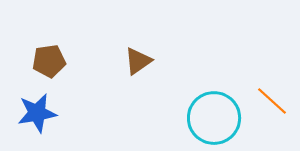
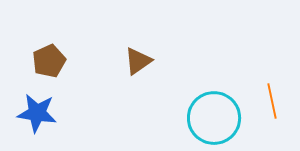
brown pentagon: rotated 16 degrees counterclockwise
orange line: rotated 36 degrees clockwise
blue star: rotated 18 degrees clockwise
